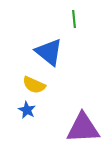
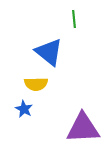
yellow semicircle: moved 2 px right, 1 px up; rotated 25 degrees counterclockwise
blue star: moved 3 px left, 1 px up
